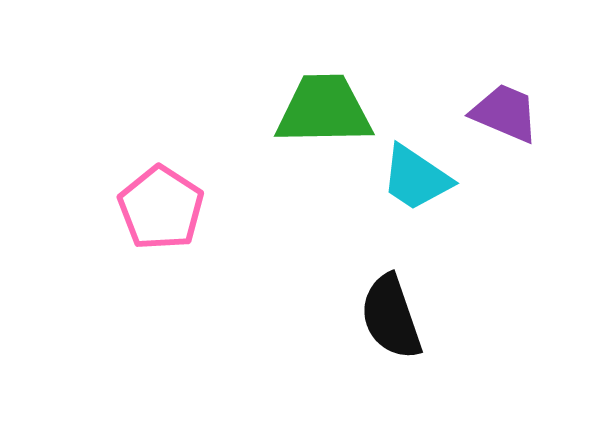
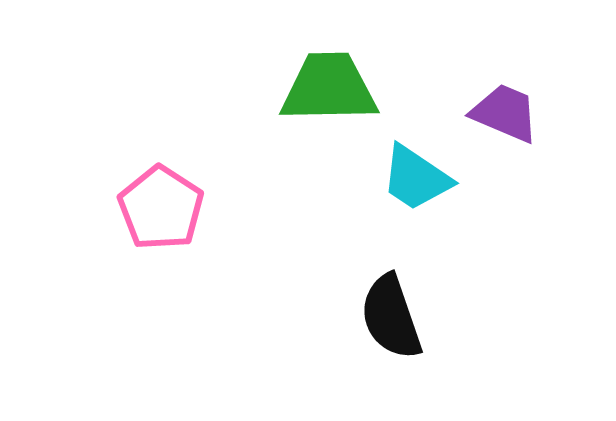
green trapezoid: moved 5 px right, 22 px up
